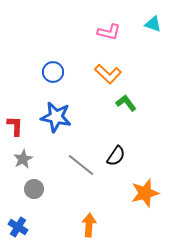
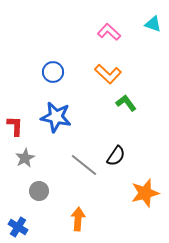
pink L-shape: rotated 150 degrees counterclockwise
gray star: moved 2 px right, 1 px up
gray line: moved 3 px right
gray circle: moved 5 px right, 2 px down
orange arrow: moved 11 px left, 6 px up
